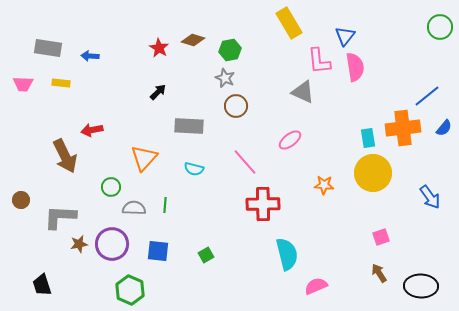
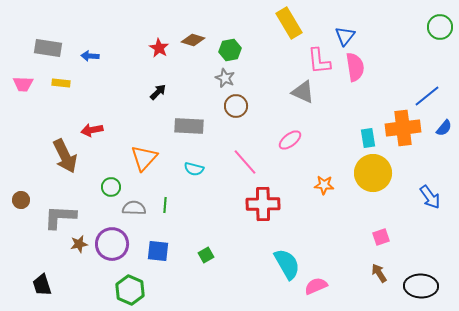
cyan semicircle at (287, 254): moved 10 px down; rotated 16 degrees counterclockwise
